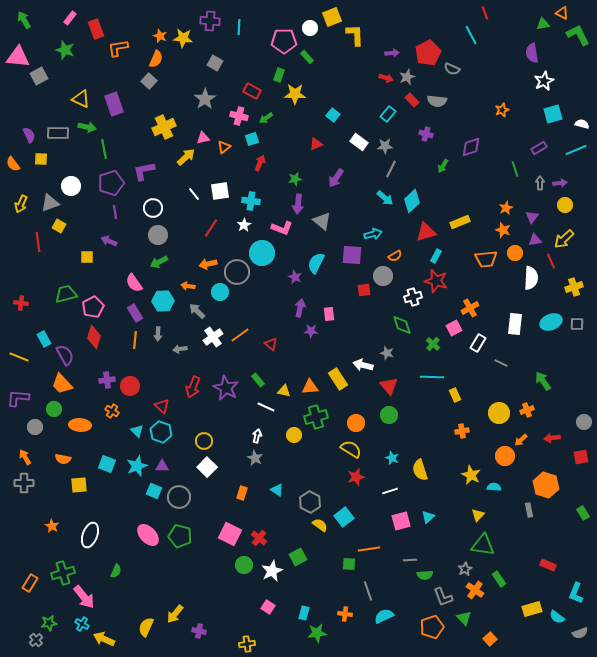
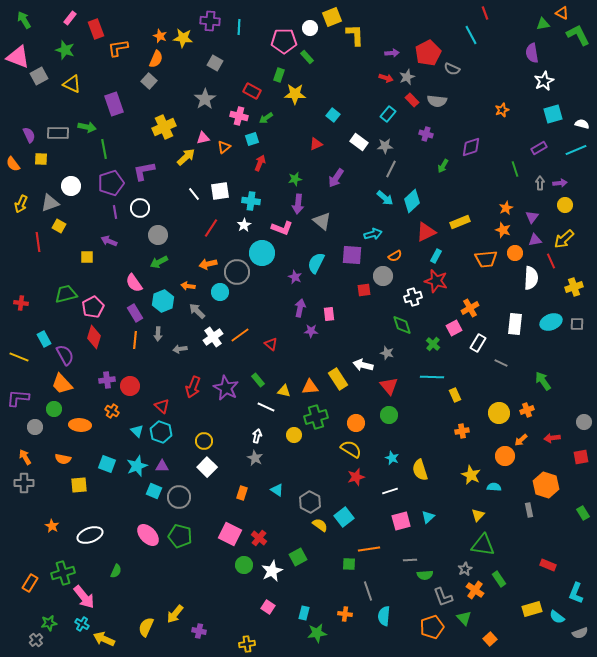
pink triangle at (18, 57): rotated 15 degrees clockwise
yellow triangle at (81, 99): moved 9 px left, 15 px up
white circle at (153, 208): moved 13 px left
red triangle at (426, 232): rotated 10 degrees counterclockwise
cyan hexagon at (163, 301): rotated 20 degrees counterclockwise
white ellipse at (90, 535): rotated 50 degrees clockwise
cyan semicircle at (384, 616): rotated 60 degrees counterclockwise
